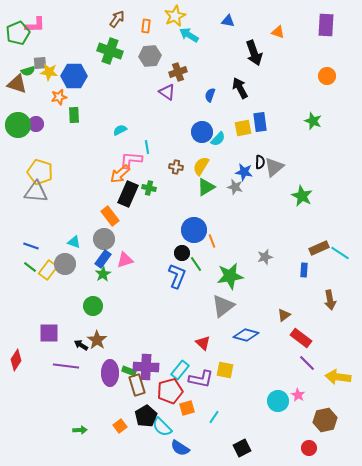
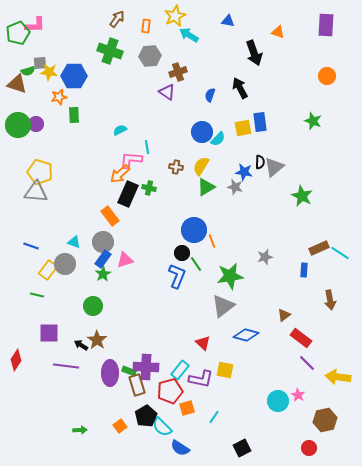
gray circle at (104, 239): moved 1 px left, 3 px down
green line at (30, 267): moved 7 px right, 28 px down; rotated 24 degrees counterclockwise
